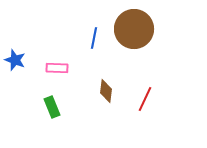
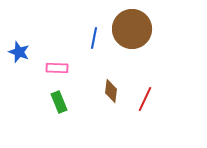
brown circle: moved 2 px left
blue star: moved 4 px right, 8 px up
brown diamond: moved 5 px right
green rectangle: moved 7 px right, 5 px up
